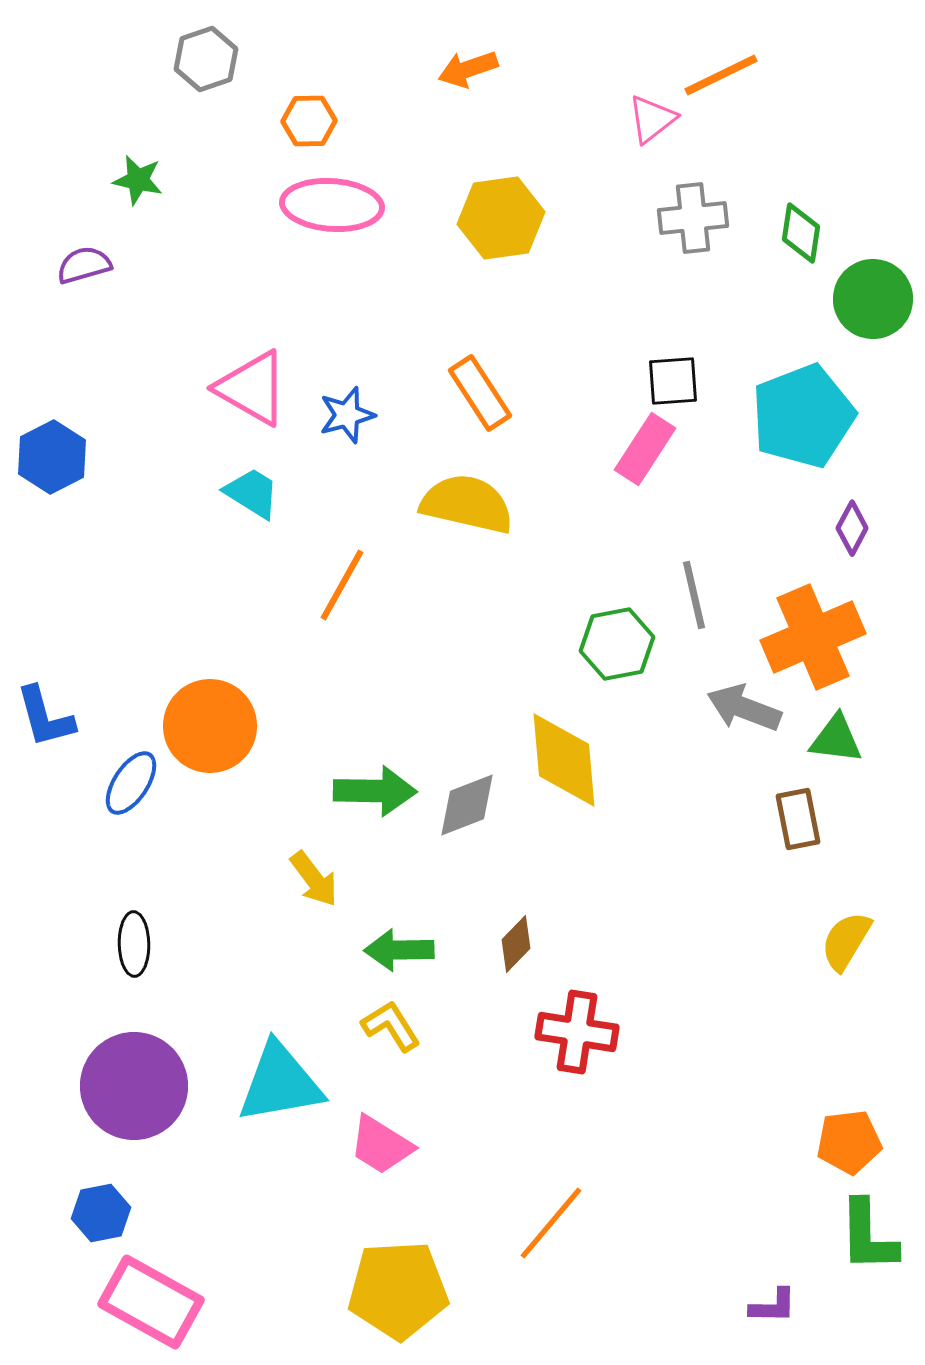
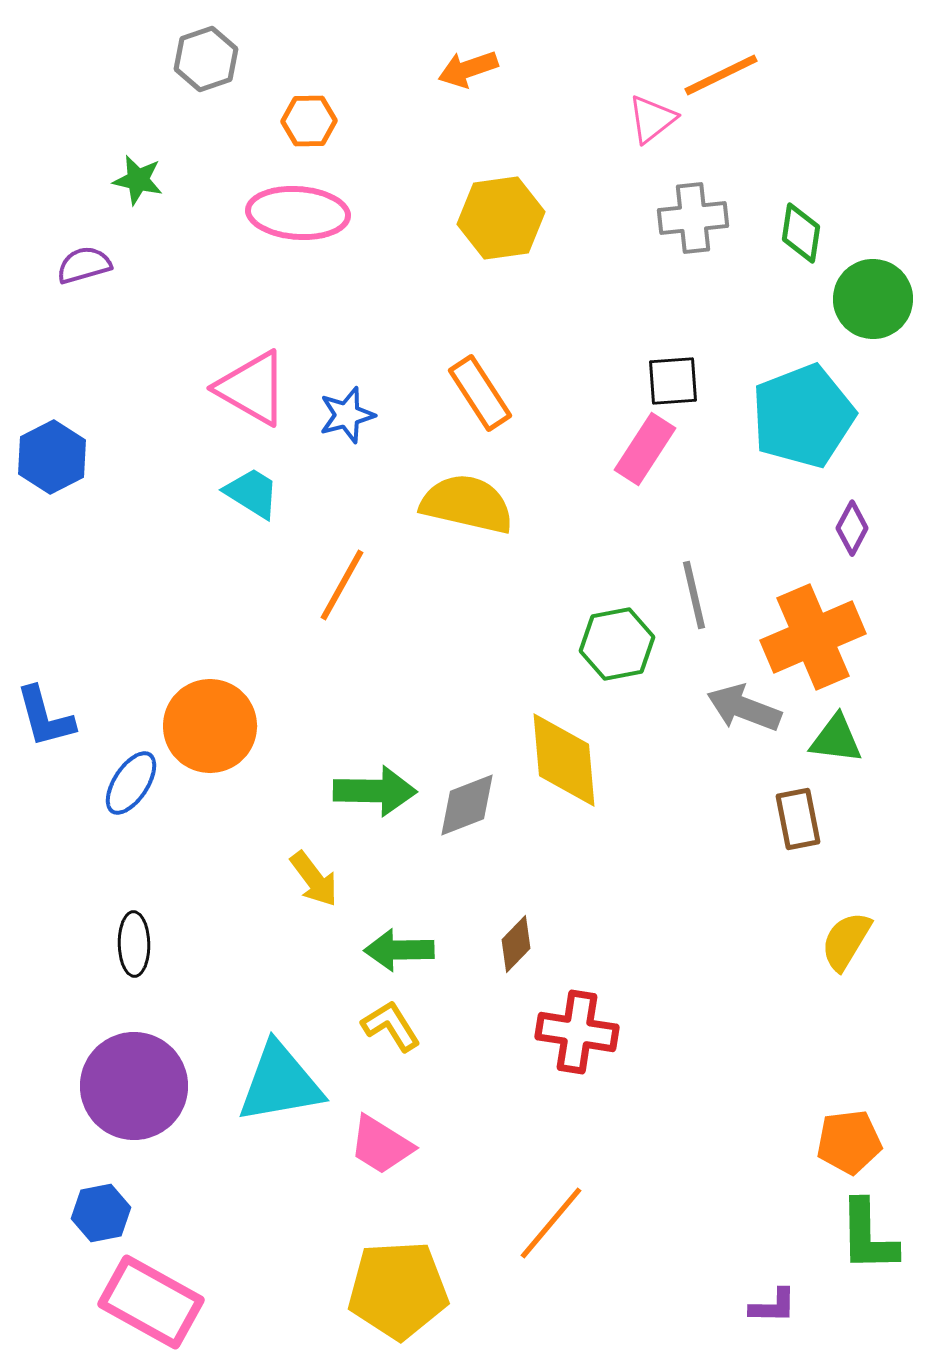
pink ellipse at (332, 205): moved 34 px left, 8 px down
